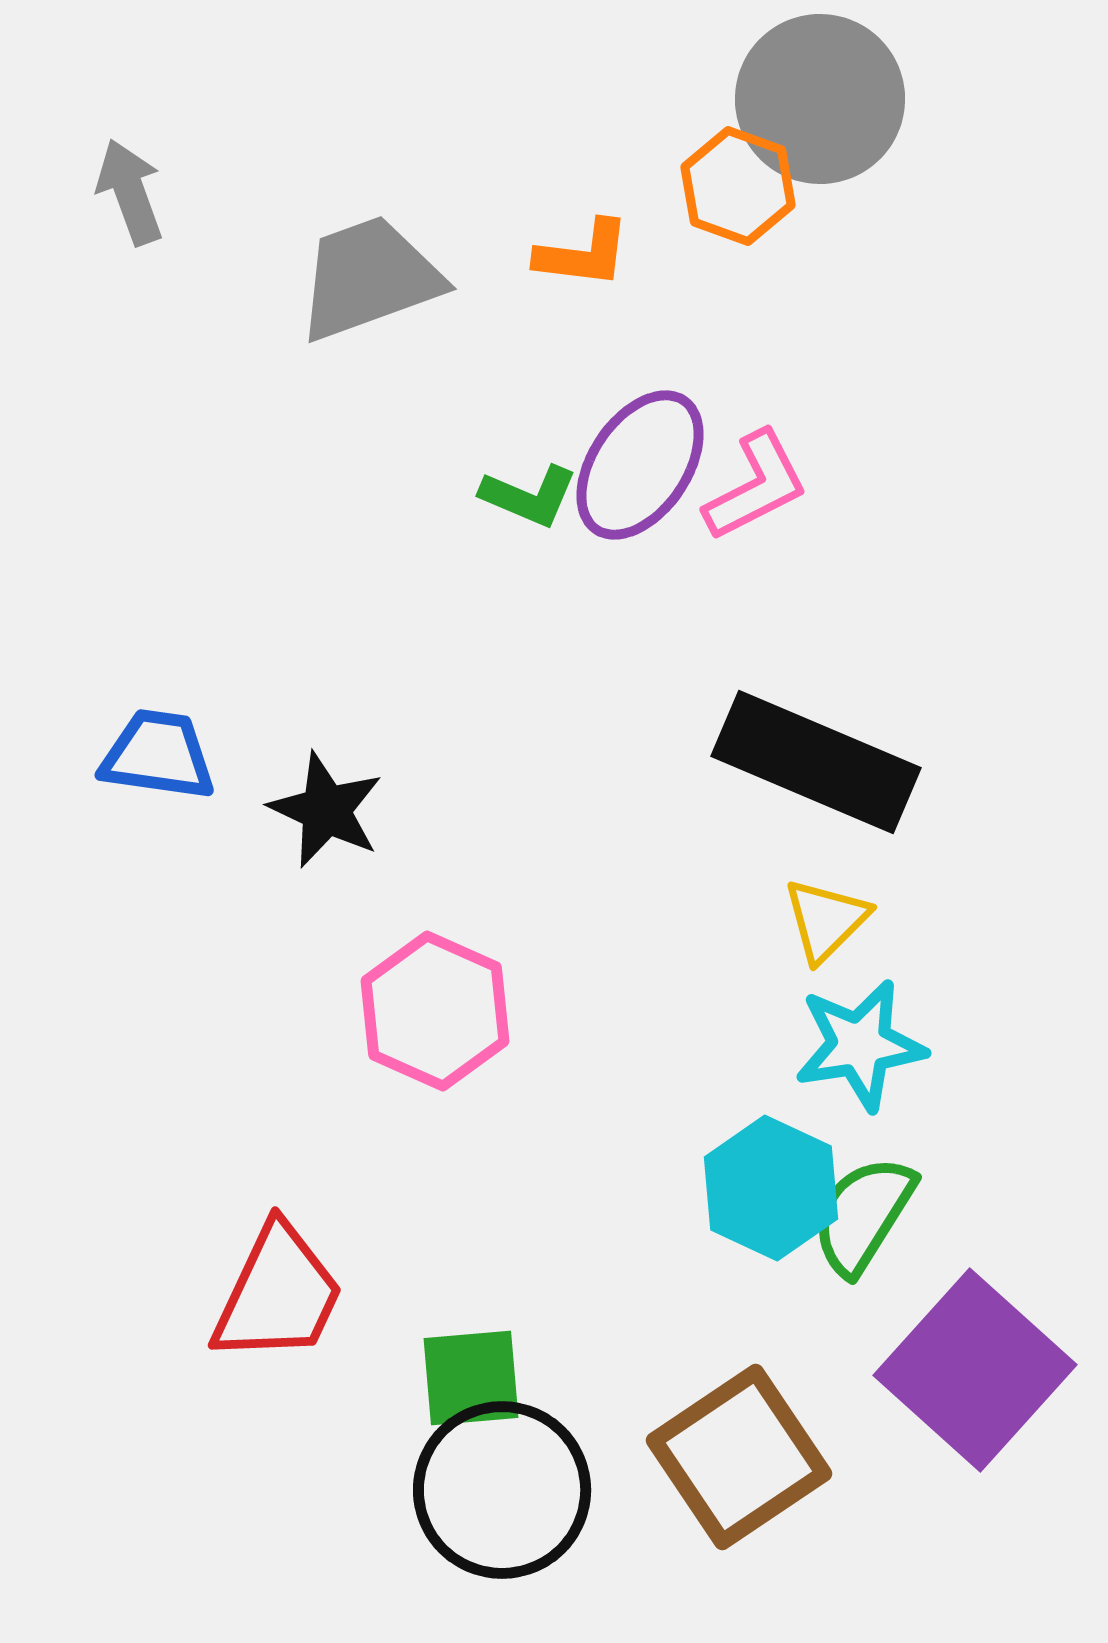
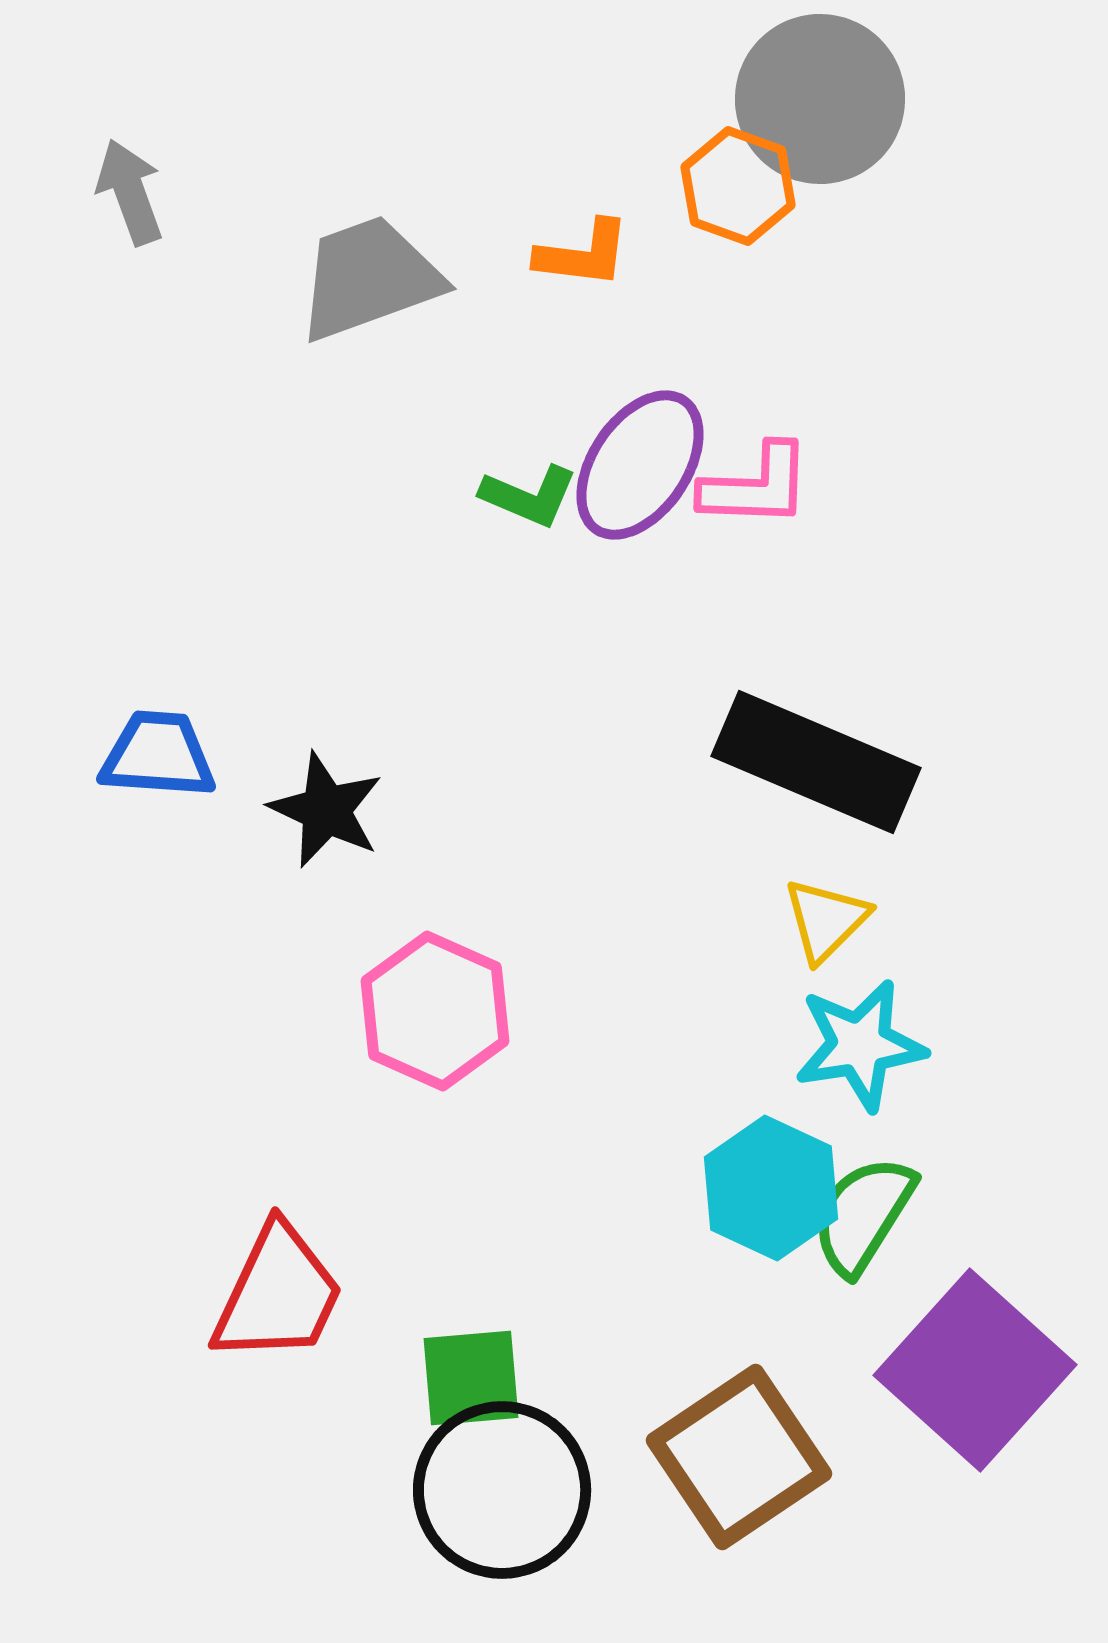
pink L-shape: rotated 29 degrees clockwise
blue trapezoid: rotated 4 degrees counterclockwise
